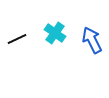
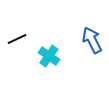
cyan cross: moved 6 px left, 23 px down
